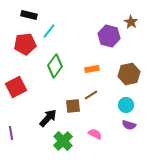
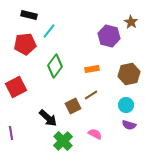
brown square: rotated 21 degrees counterclockwise
black arrow: rotated 90 degrees clockwise
